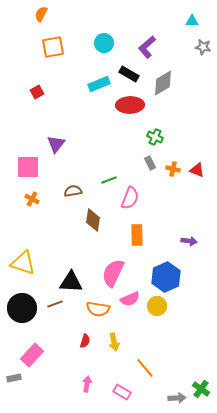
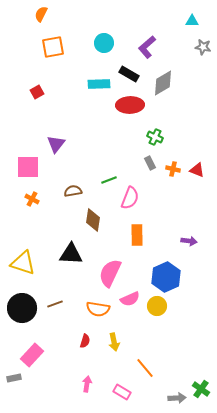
cyan rectangle at (99, 84): rotated 20 degrees clockwise
pink semicircle at (113, 273): moved 3 px left
black triangle at (71, 282): moved 28 px up
